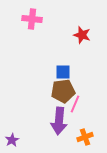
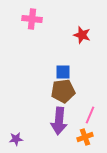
pink line: moved 15 px right, 11 px down
purple star: moved 4 px right, 1 px up; rotated 24 degrees clockwise
